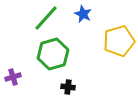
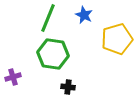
blue star: moved 1 px right, 1 px down
green line: moved 2 px right; rotated 20 degrees counterclockwise
yellow pentagon: moved 2 px left, 2 px up
green hexagon: rotated 24 degrees clockwise
